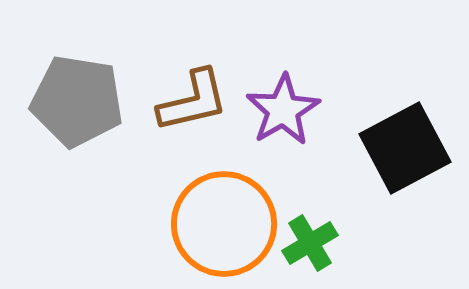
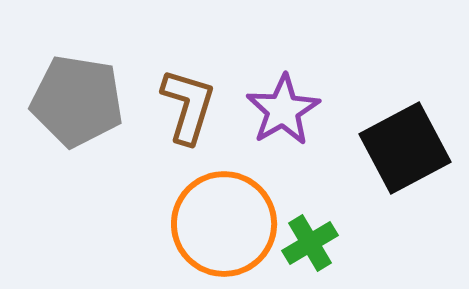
brown L-shape: moved 5 px left, 5 px down; rotated 60 degrees counterclockwise
